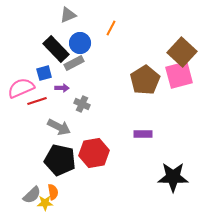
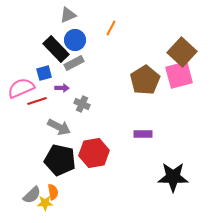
blue circle: moved 5 px left, 3 px up
